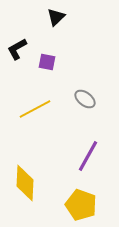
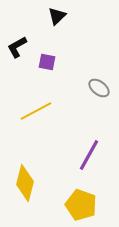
black triangle: moved 1 px right, 1 px up
black L-shape: moved 2 px up
gray ellipse: moved 14 px right, 11 px up
yellow line: moved 1 px right, 2 px down
purple line: moved 1 px right, 1 px up
yellow diamond: rotated 12 degrees clockwise
